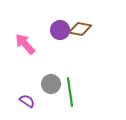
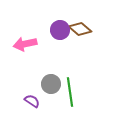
brown diamond: rotated 30 degrees clockwise
pink arrow: rotated 60 degrees counterclockwise
purple semicircle: moved 5 px right
